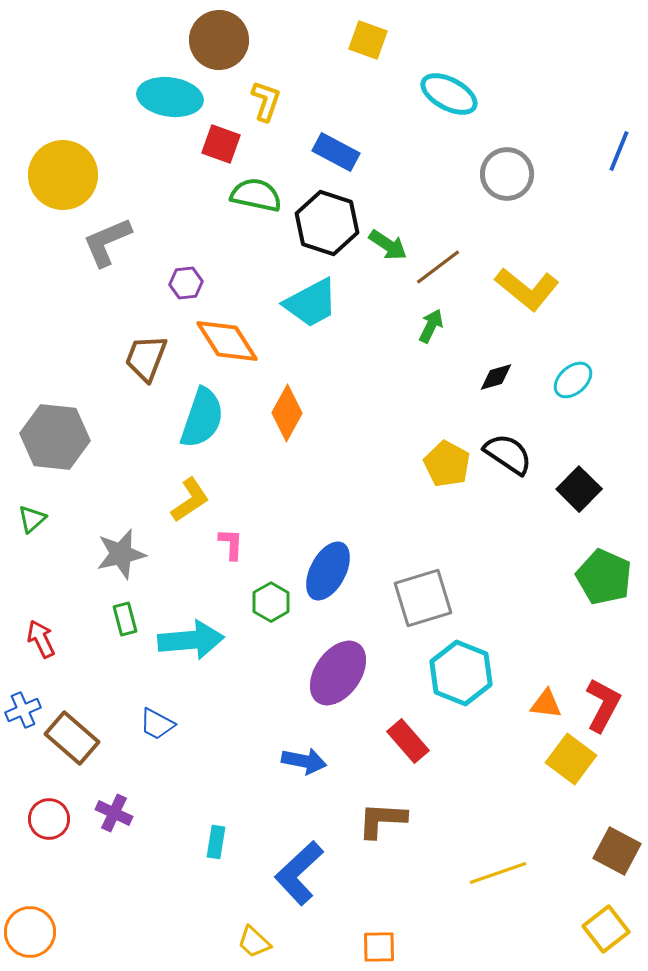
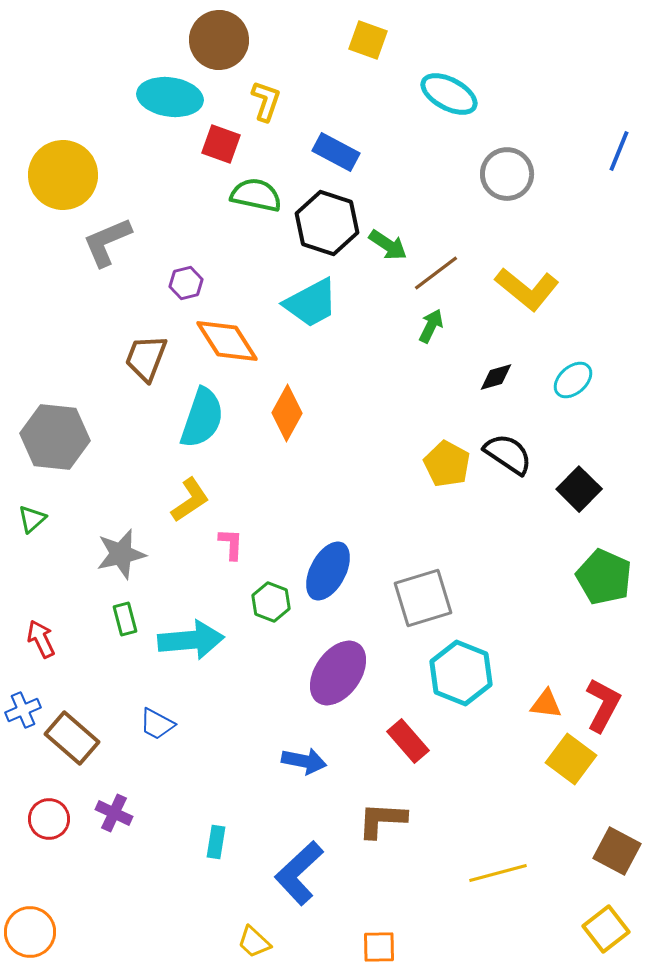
brown line at (438, 267): moved 2 px left, 6 px down
purple hexagon at (186, 283): rotated 8 degrees counterclockwise
green hexagon at (271, 602): rotated 9 degrees counterclockwise
yellow line at (498, 873): rotated 4 degrees clockwise
